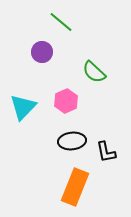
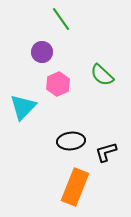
green line: moved 3 px up; rotated 15 degrees clockwise
green semicircle: moved 8 px right, 3 px down
pink hexagon: moved 8 px left, 17 px up
black ellipse: moved 1 px left
black L-shape: rotated 85 degrees clockwise
